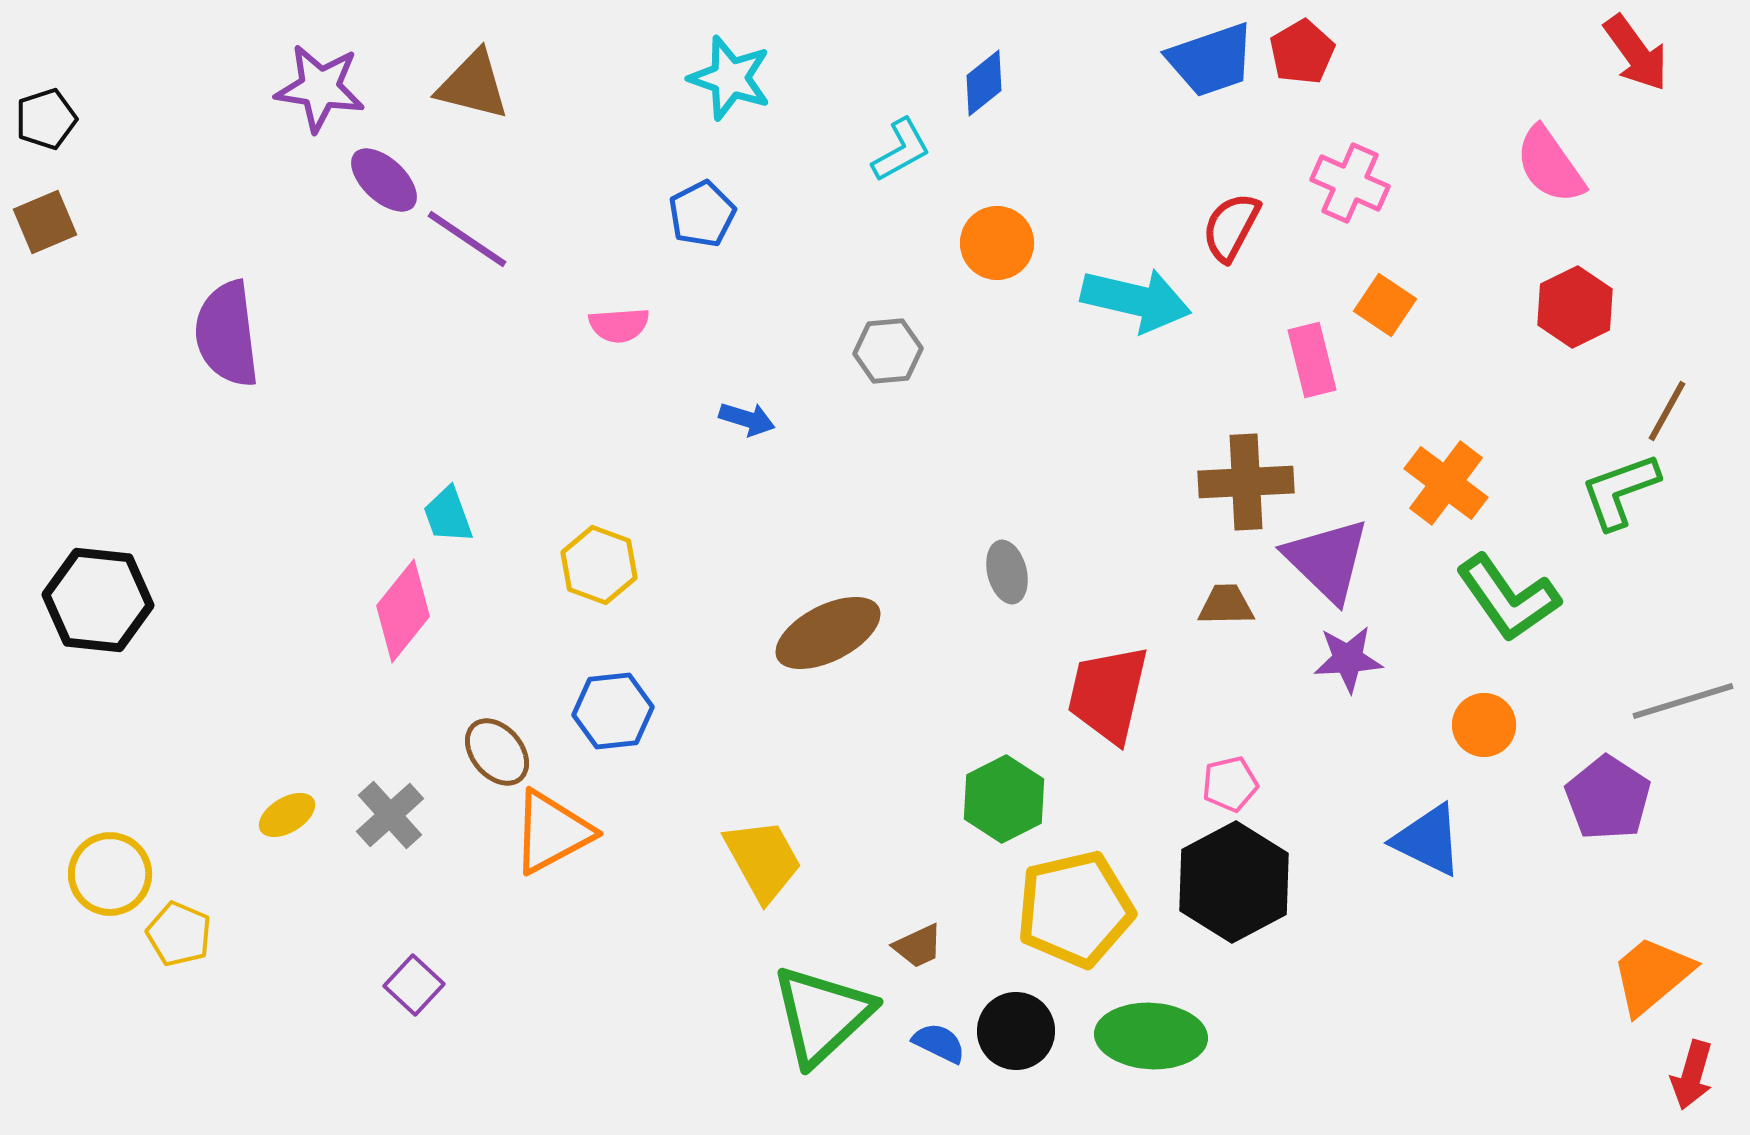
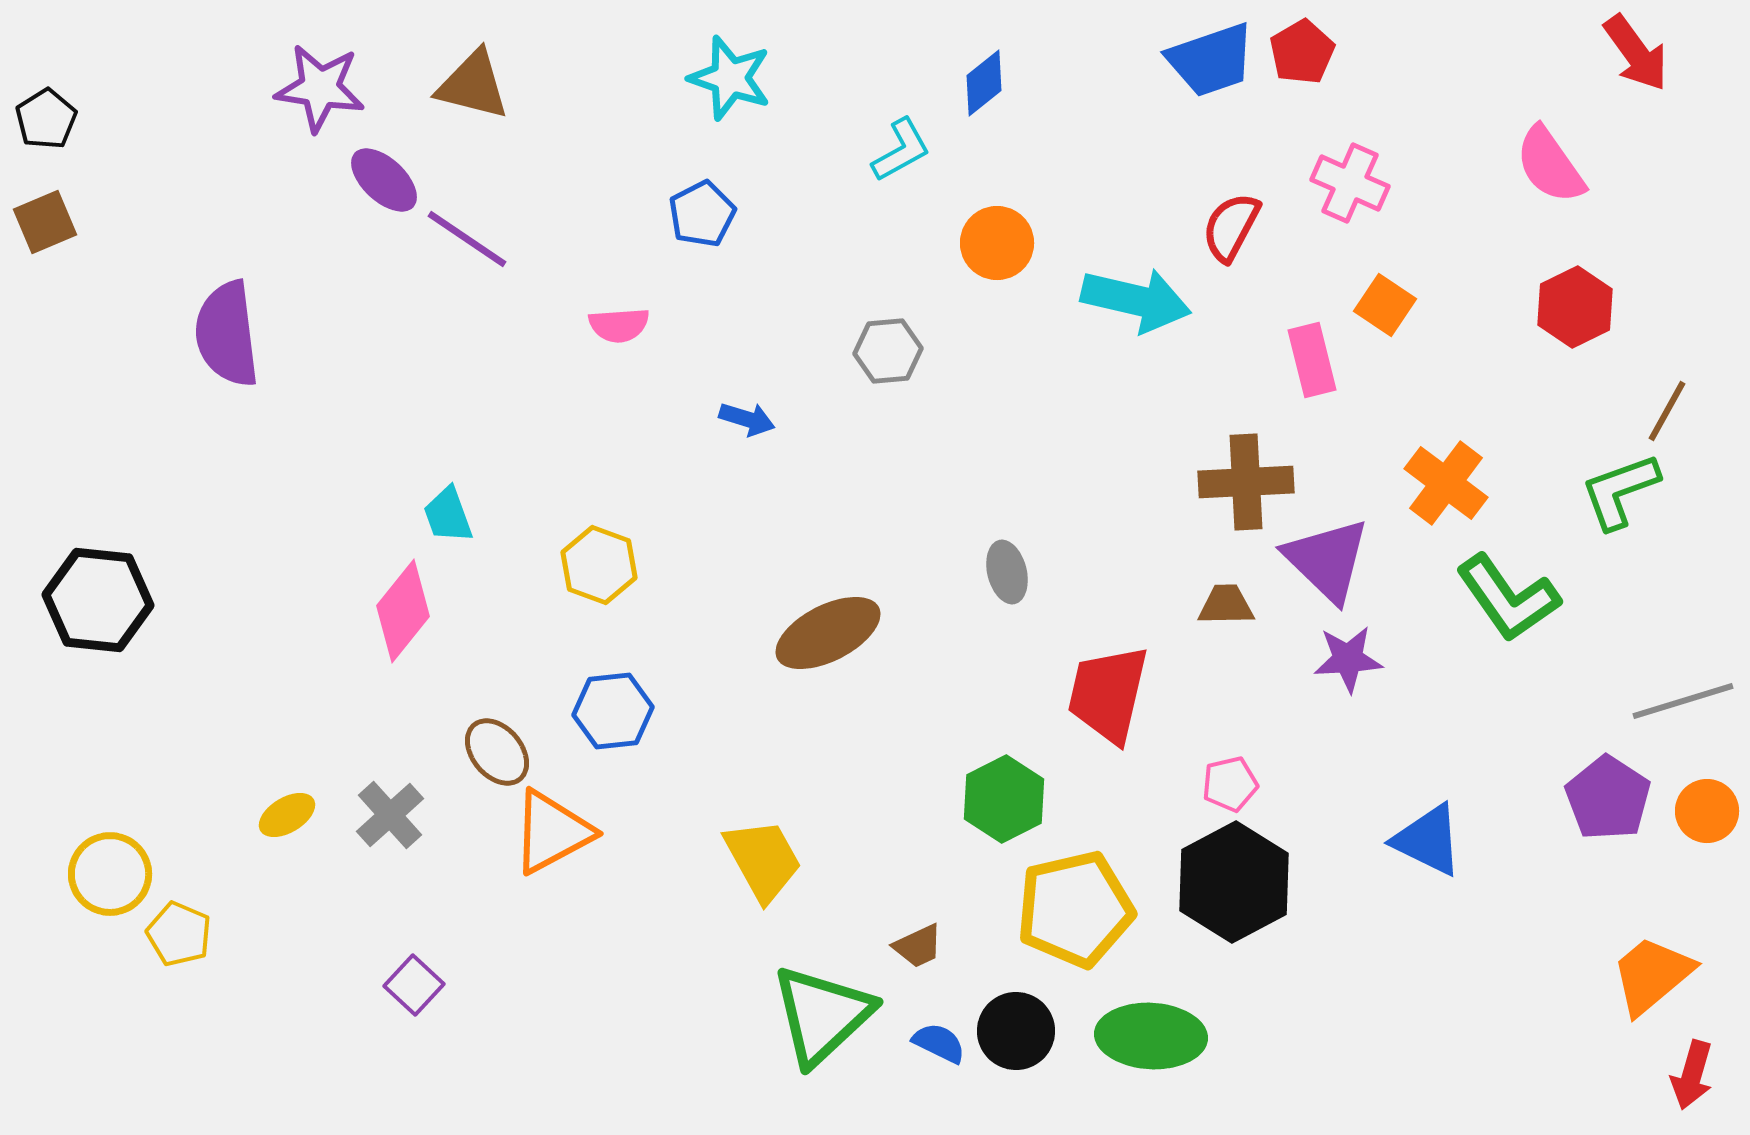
black pentagon at (46, 119): rotated 14 degrees counterclockwise
orange circle at (1484, 725): moved 223 px right, 86 px down
